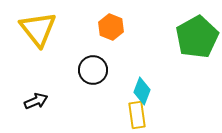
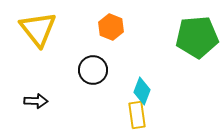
green pentagon: rotated 24 degrees clockwise
black arrow: rotated 25 degrees clockwise
